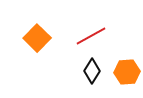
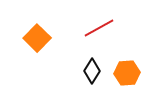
red line: moved 8 px right, 8 px up
orange hexagon: moved 1 px down
